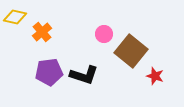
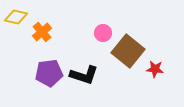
yellow diamond: moved 1 px right
pink circle: moved 1 px left, 1 px up
brown square: moved 3 px left
purple pentagon: moved 1 px down
red star: moved 7 px up; rotated 12 degrees counterclockwise
